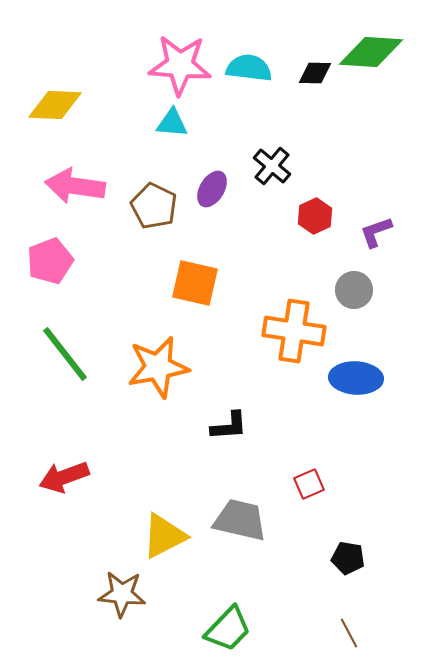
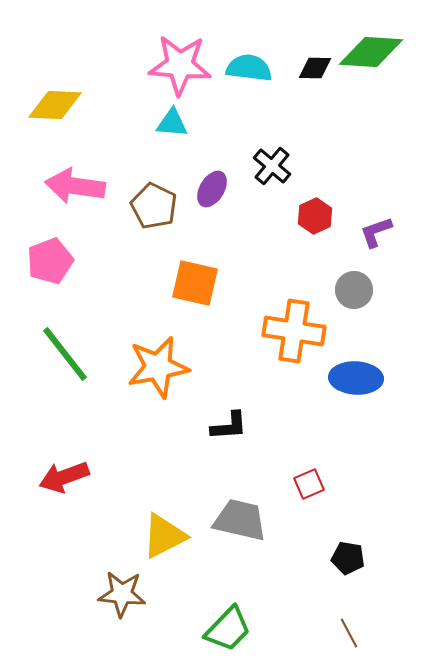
black diamond: moved 5 px up
